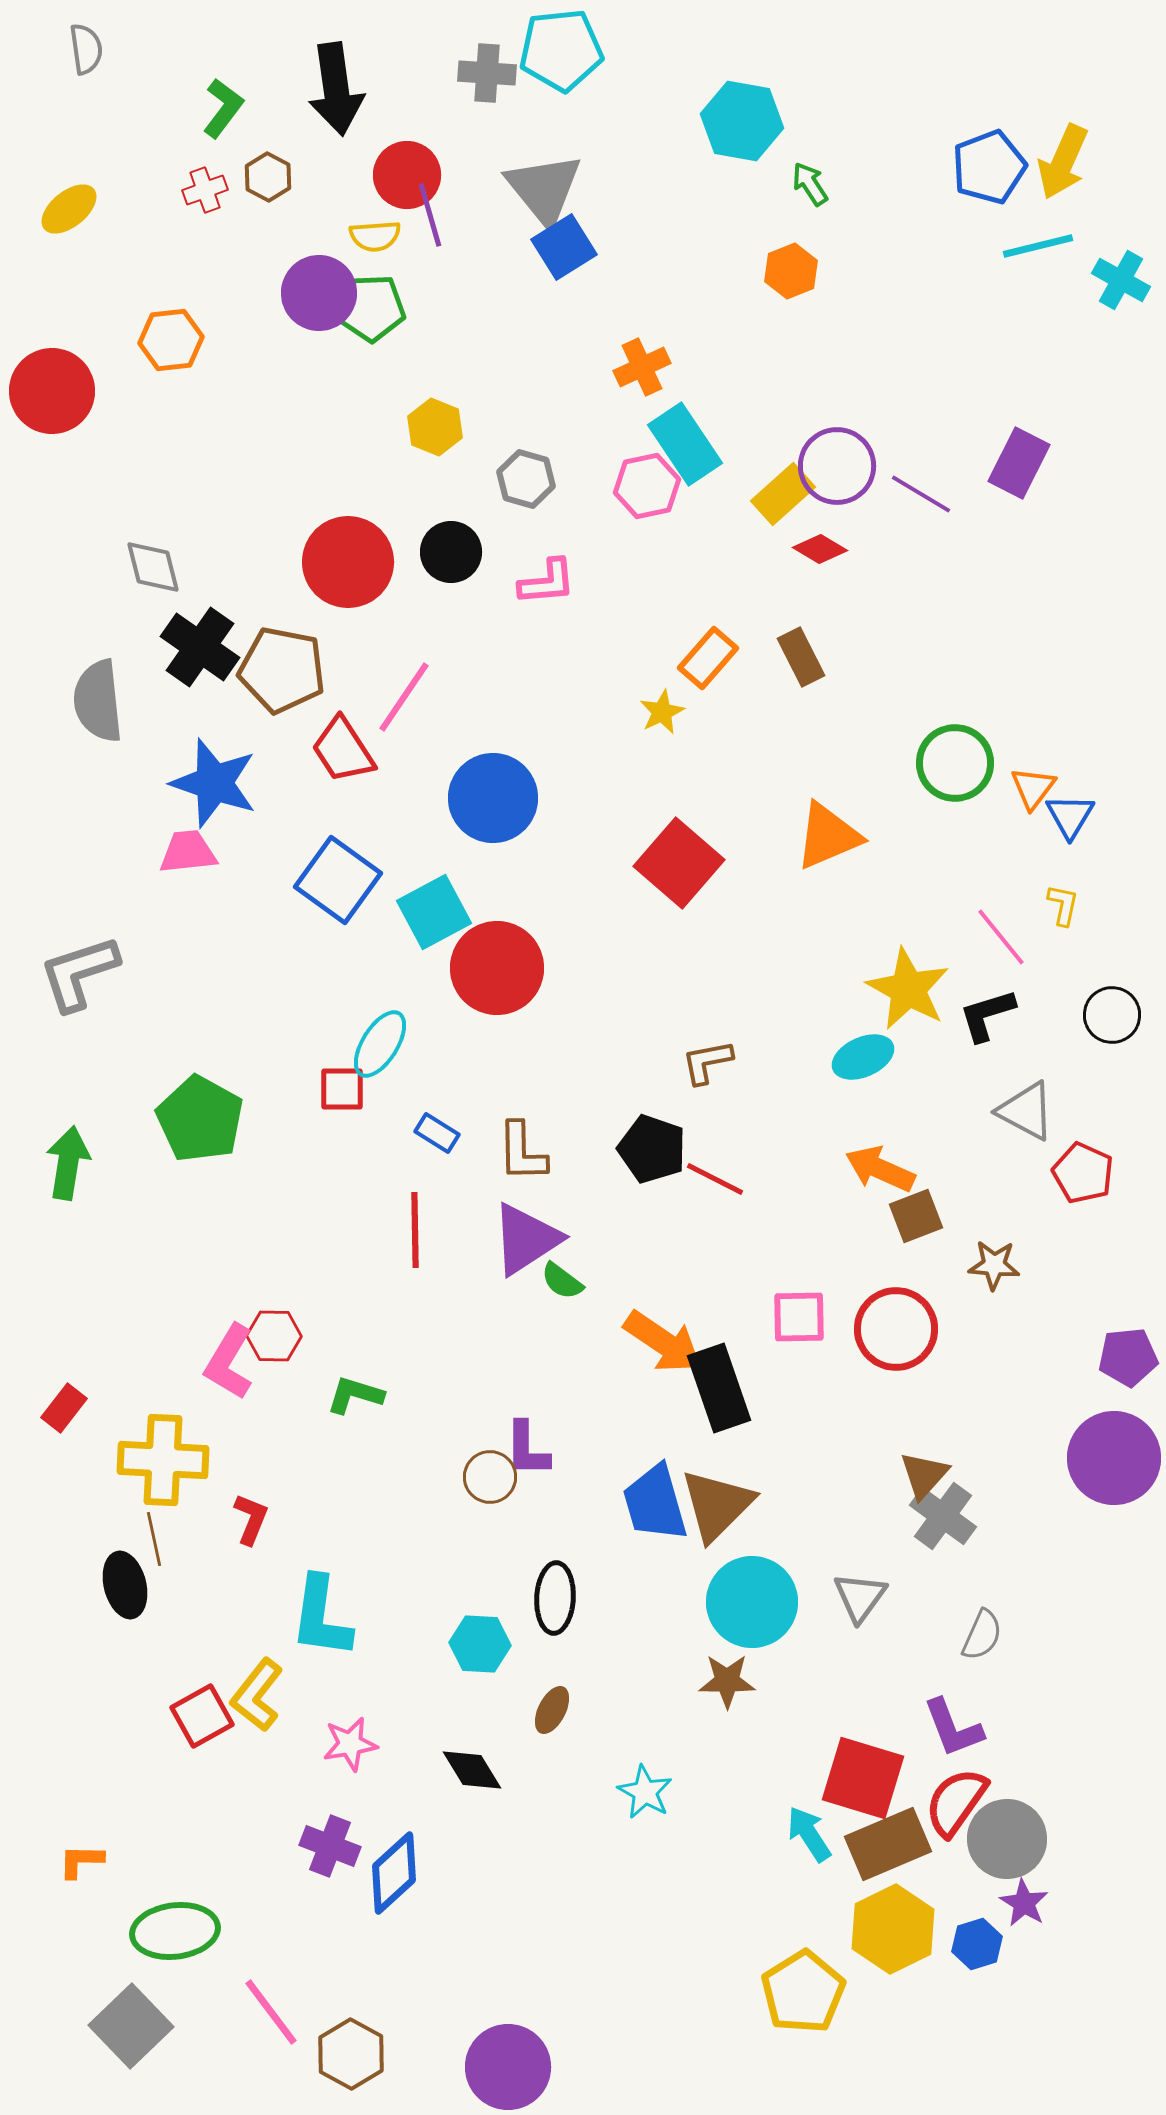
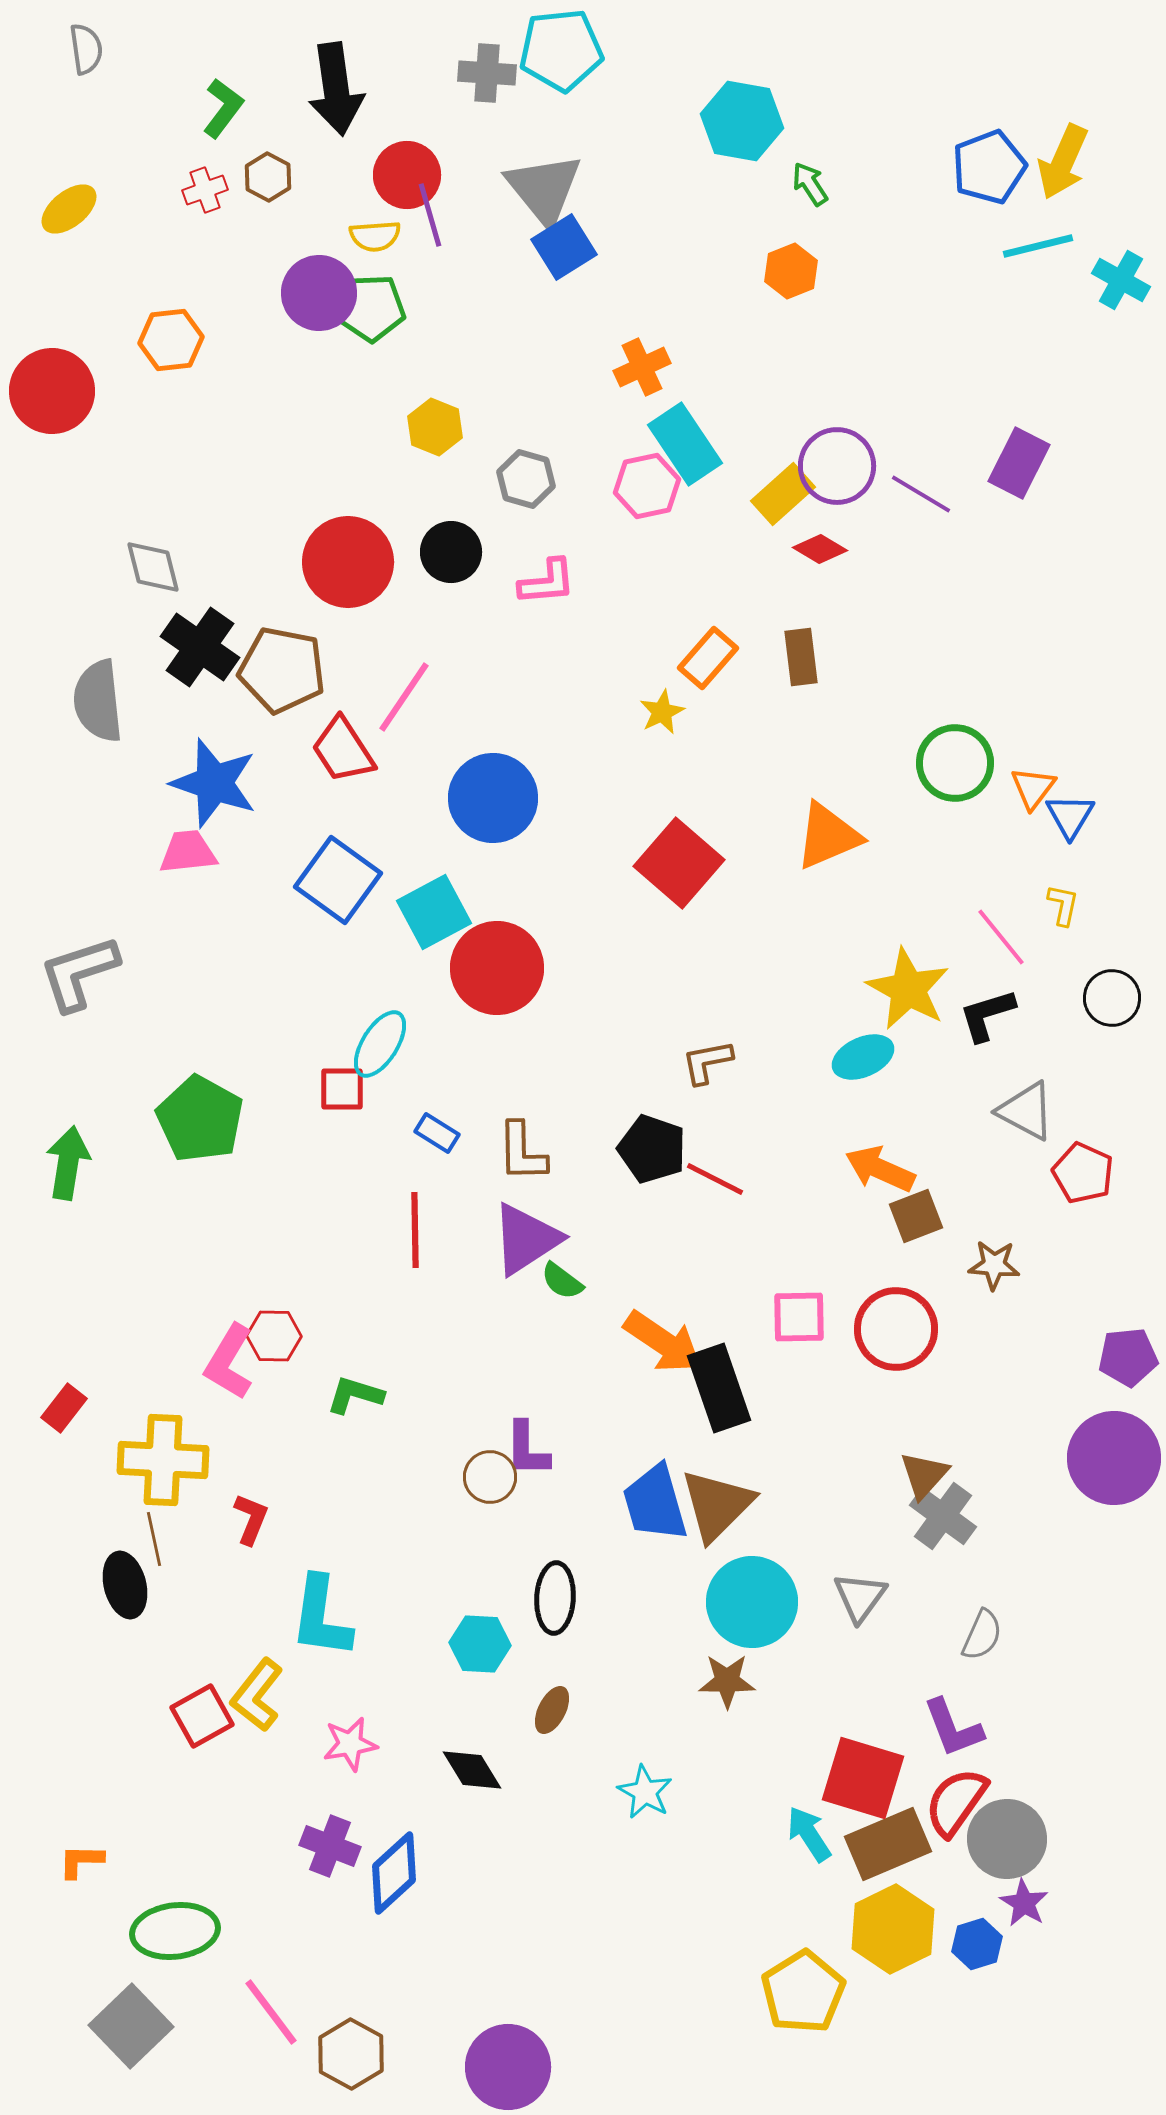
brown rectangle at (801, 657): rotated 20 degrees clockwise
black circle at (1112, 1015): moved 17 px up
